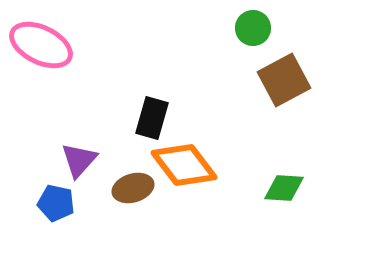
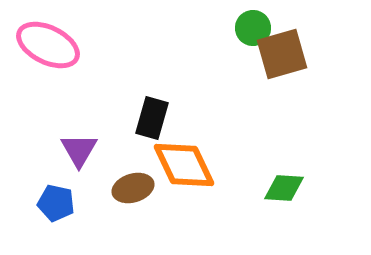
pink ellipse: moved 7 px right
brown square: moved 2 px left, 26 px up; rotated 12 degrees clockwise
purple triangle: moved 10 px up; rotated 12 degrees counterclockwise
orange diamond: rotated 12 degrees clockwise
